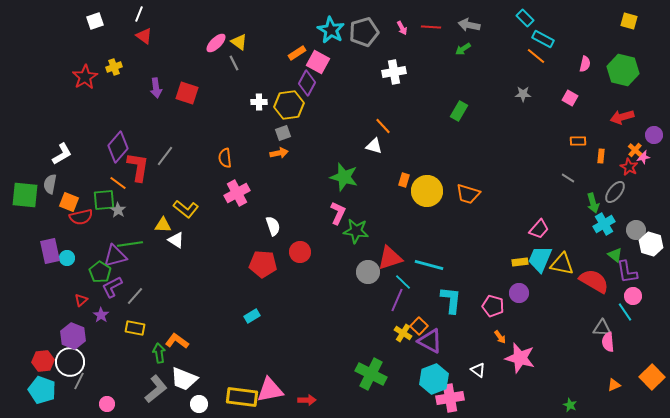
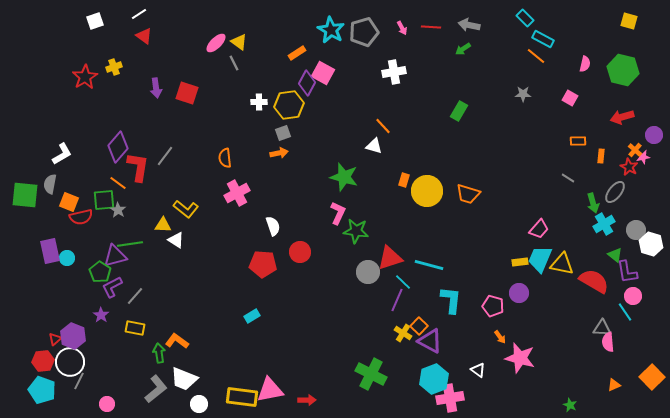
white line at (139, 14): rotated 35 degrees clockwise
pink square at (318, 62): moved 5 px right, 11 px down
red triangle at (81, 300): moved 26 px left, 39 px down
